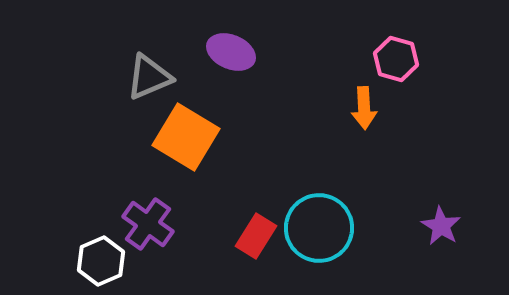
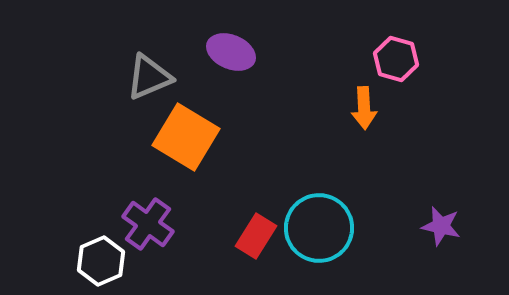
purple star: rotated 18 degrees counterclockwise
